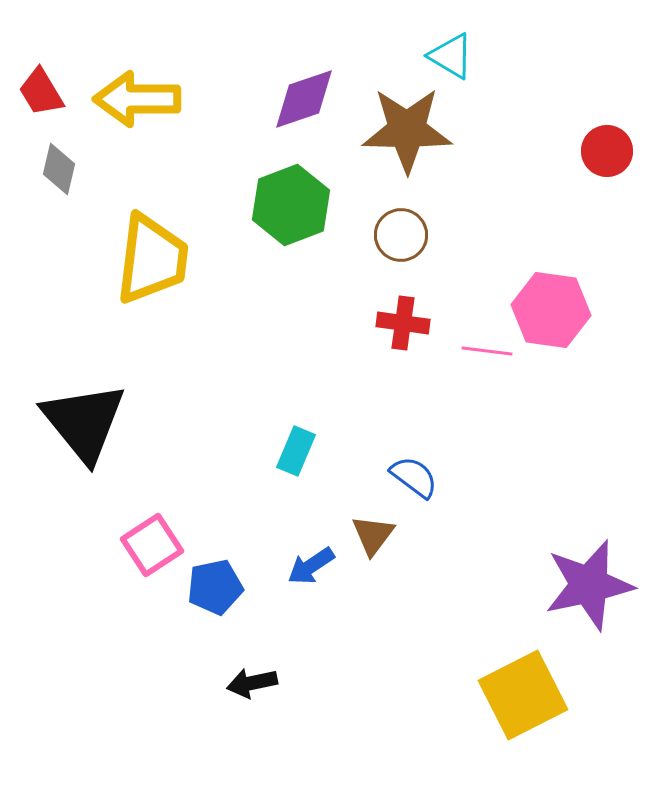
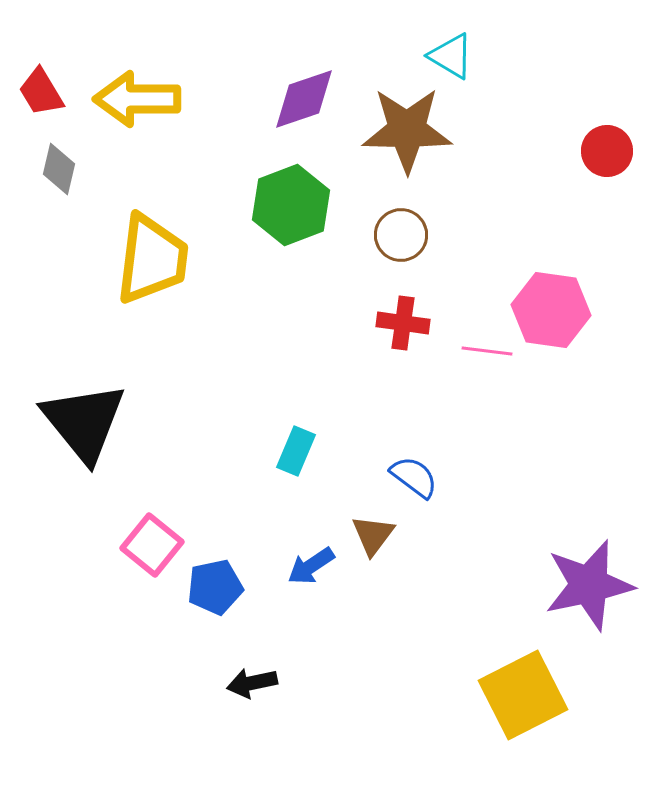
pink square: rotated 18 degrees counterclockwise
